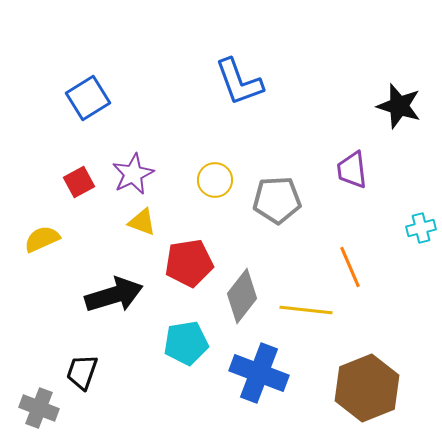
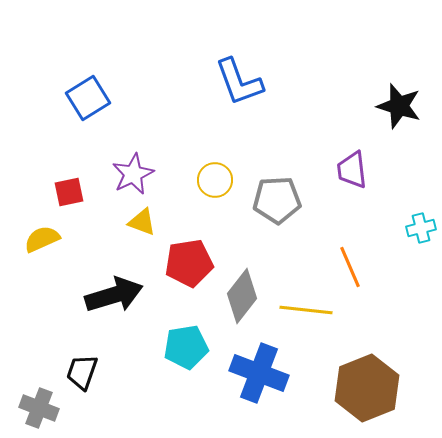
red square: moved 10 px left, 10 px down; rotated 16 degrees clockwise
cyan pentagon: moved 4 px down
